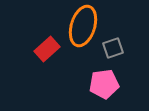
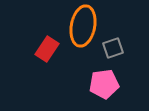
orange ellipse: rotated 6 degrees counterclockwise
red rectangle: rotated 15 degrees counterclockwise
